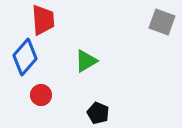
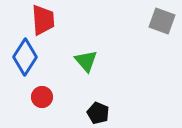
gray square: moved 1 px up
blue diamond: rotated 9 degrees counterclockwise
green triangle: rotated 40 degrees counterclockwise
red circle: moved 1 px right, 2 px down
